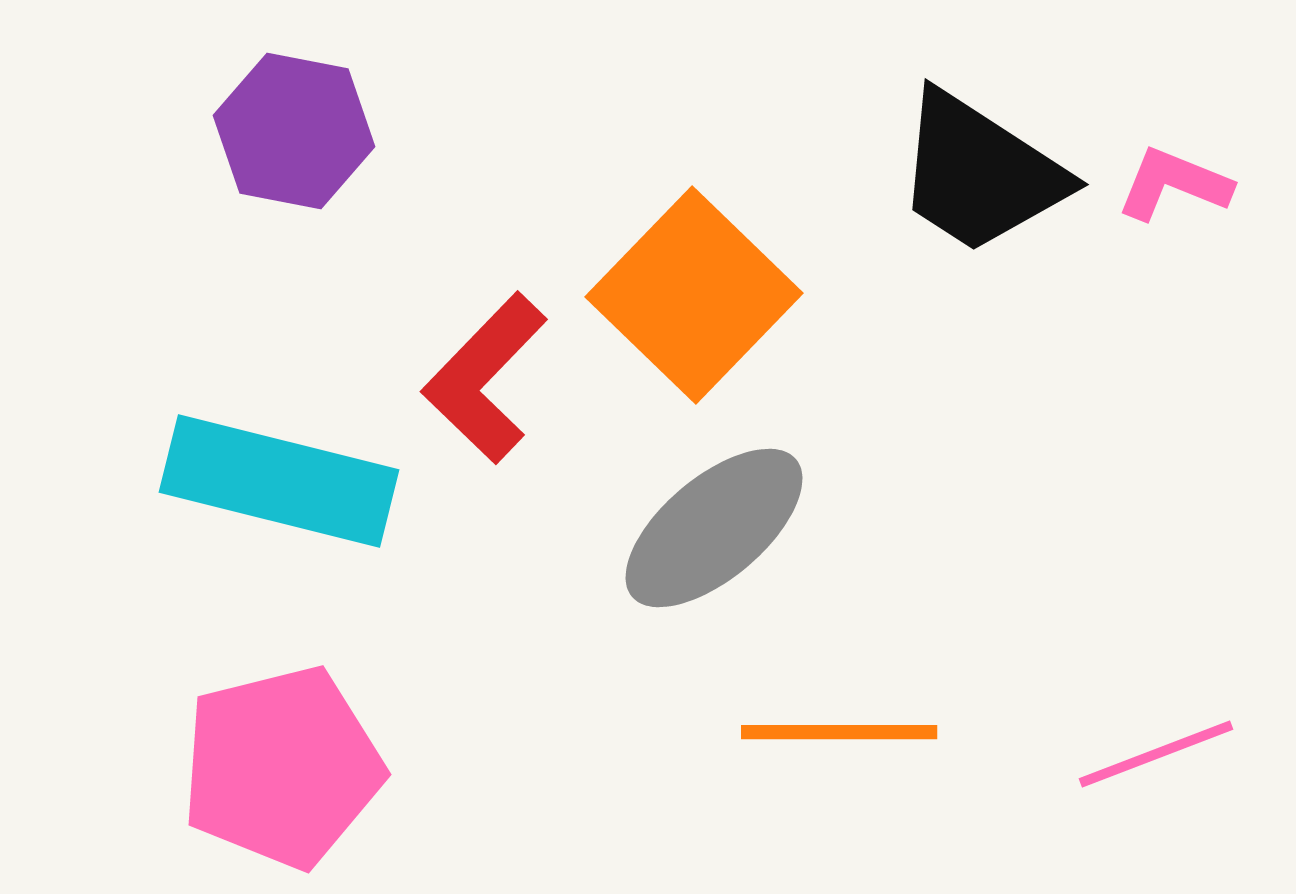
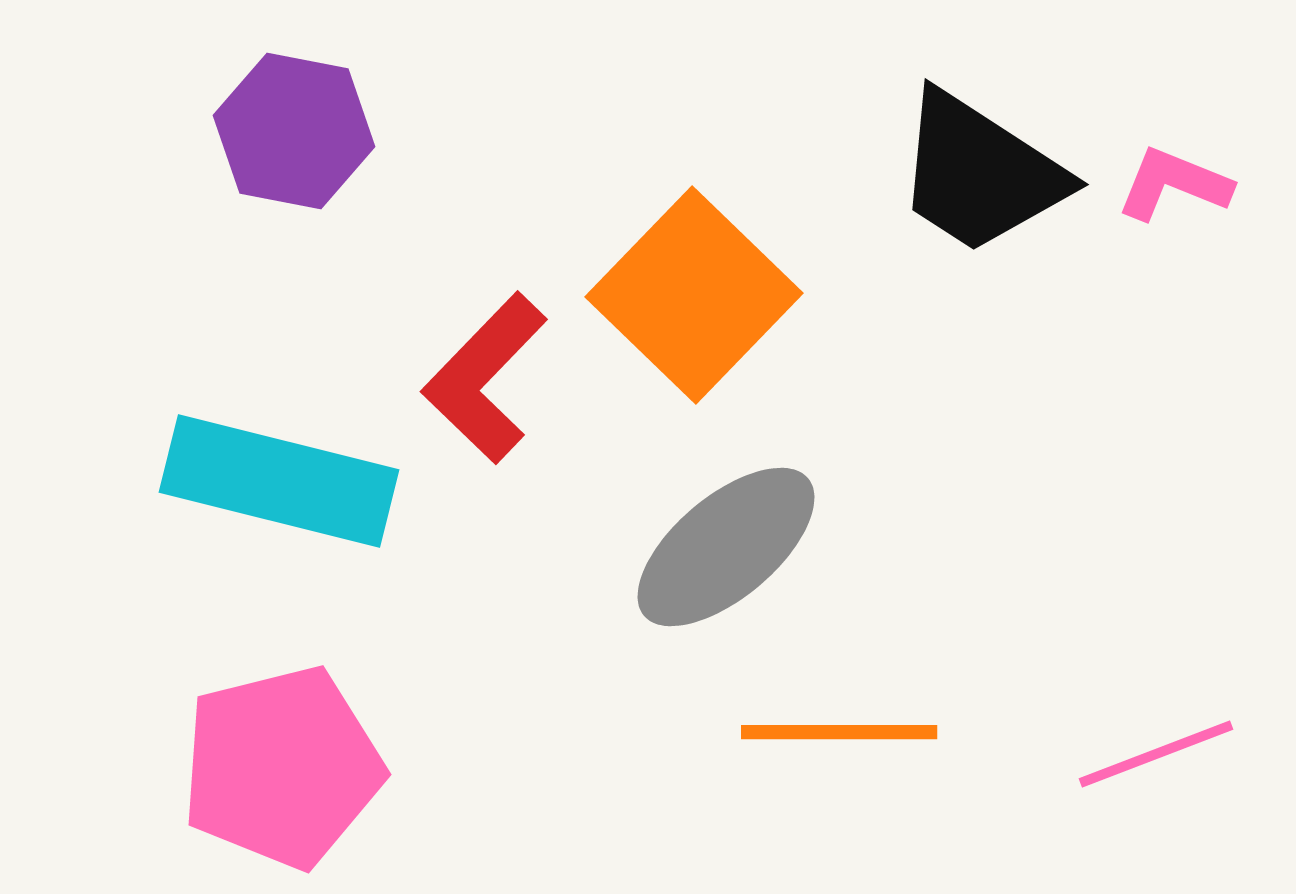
gray ellipse: moved 12 px right, 19 px down
